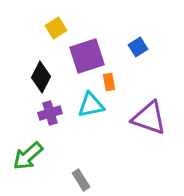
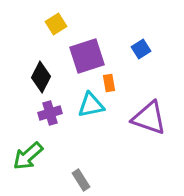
yellow square: moved 4 px up
blue square: moved 3 px right, 2 px down
orange rectangle: moved 1 px down
